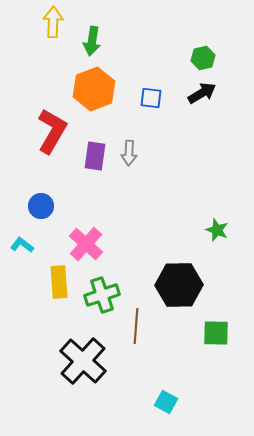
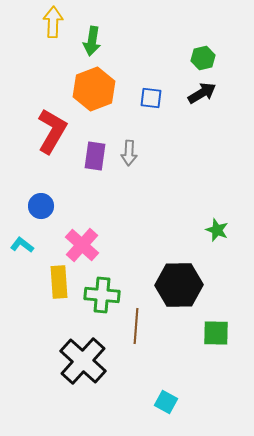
pink cross: moved 4 px left, 1 px down
green cross: rotated 24 degrees clockwise
